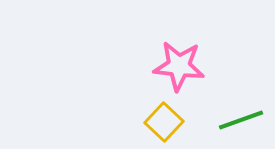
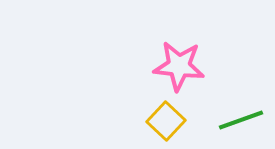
yellow square: moved 2 px right, 1 px up
